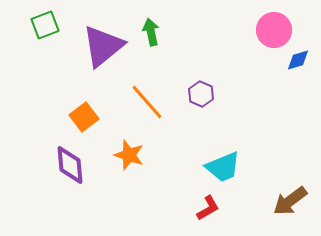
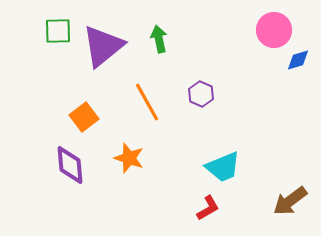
green square: moved 13 px right, 6 px down; rotated 20 degrees clockwise
green arrow: moved 8 px right, 7 px down
orange line: rotated 12 degrees clockwise
orange star: moved 3 px down
